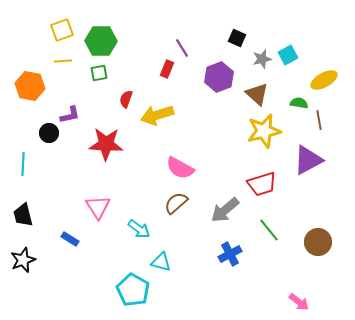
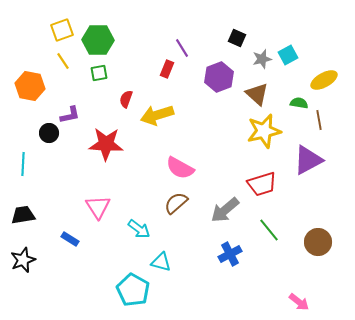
green hexagon: moved 3 px left, 1 px up
yellow line: rotated 60 degrees clockwise
black trapezoid: rotated 95 degrees clockwise
